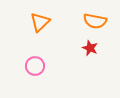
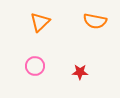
red star: moved 10 px left, 24 px down; rotated 21 degrees counterclockwise
